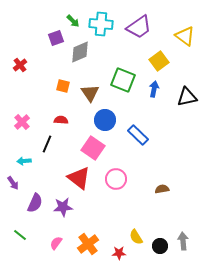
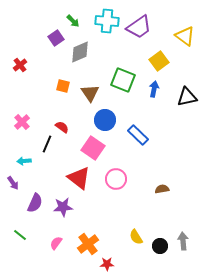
cyan cross: moved 6 px right, 3 px up
purple square: rotated 14 degrees counterclockwise
red semicircle: moved 1 px right, 7 px down; rotated 32 degrees clockwise
red star: moved 12 px left, 11 px down
